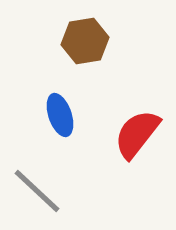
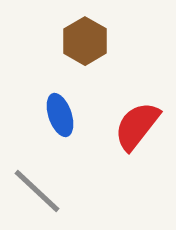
brown hexagon: rotated 21 degrees counterclockwise
red semicircle: moved 8 px up
